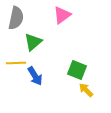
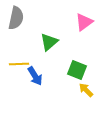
pink triangle: moved 22 px right, 7 px down
green triangle: moved 16 px right
yellow line: moved 3 px right, 1 px down
